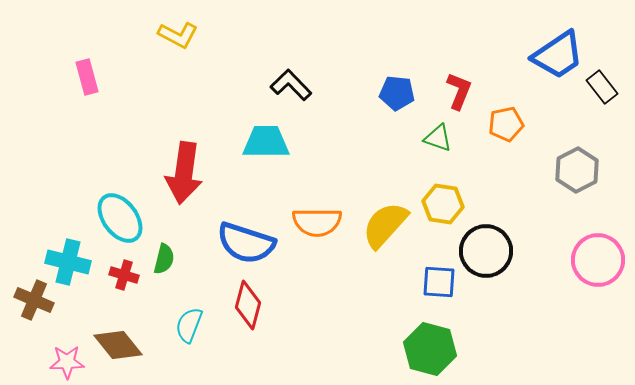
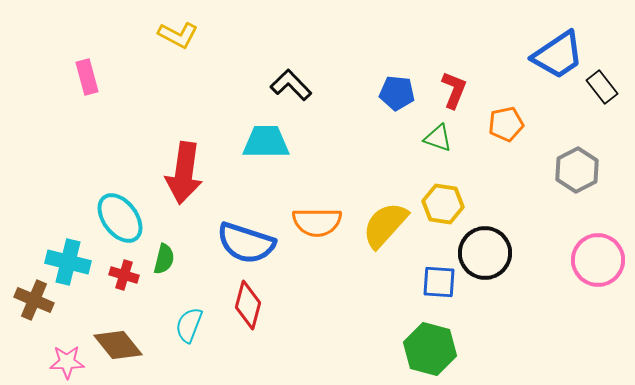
red L-shape: moved 5 px left, 1 px up
black circle: moved 1 px left, 2 px down
